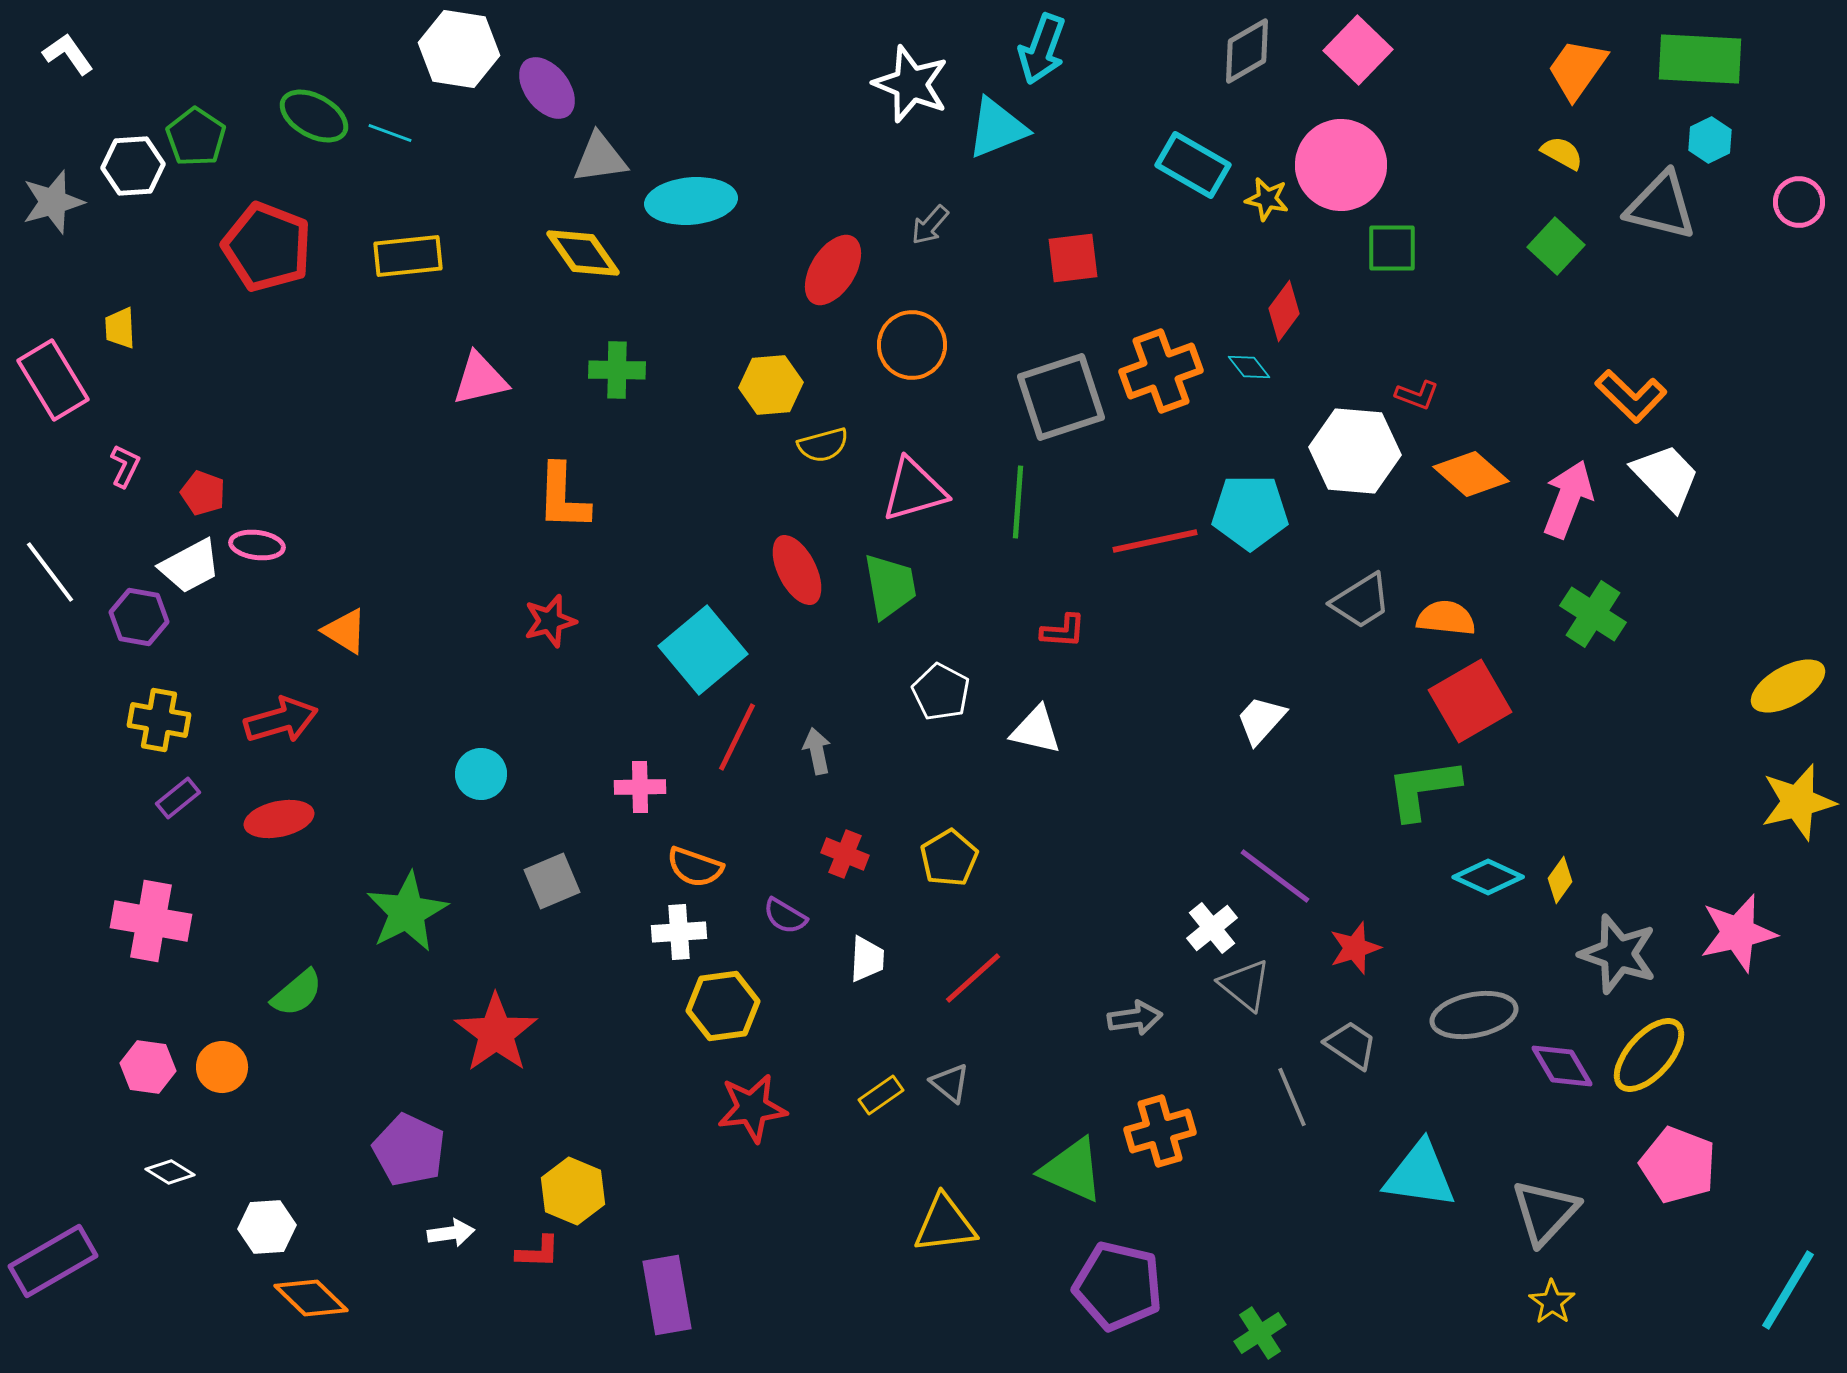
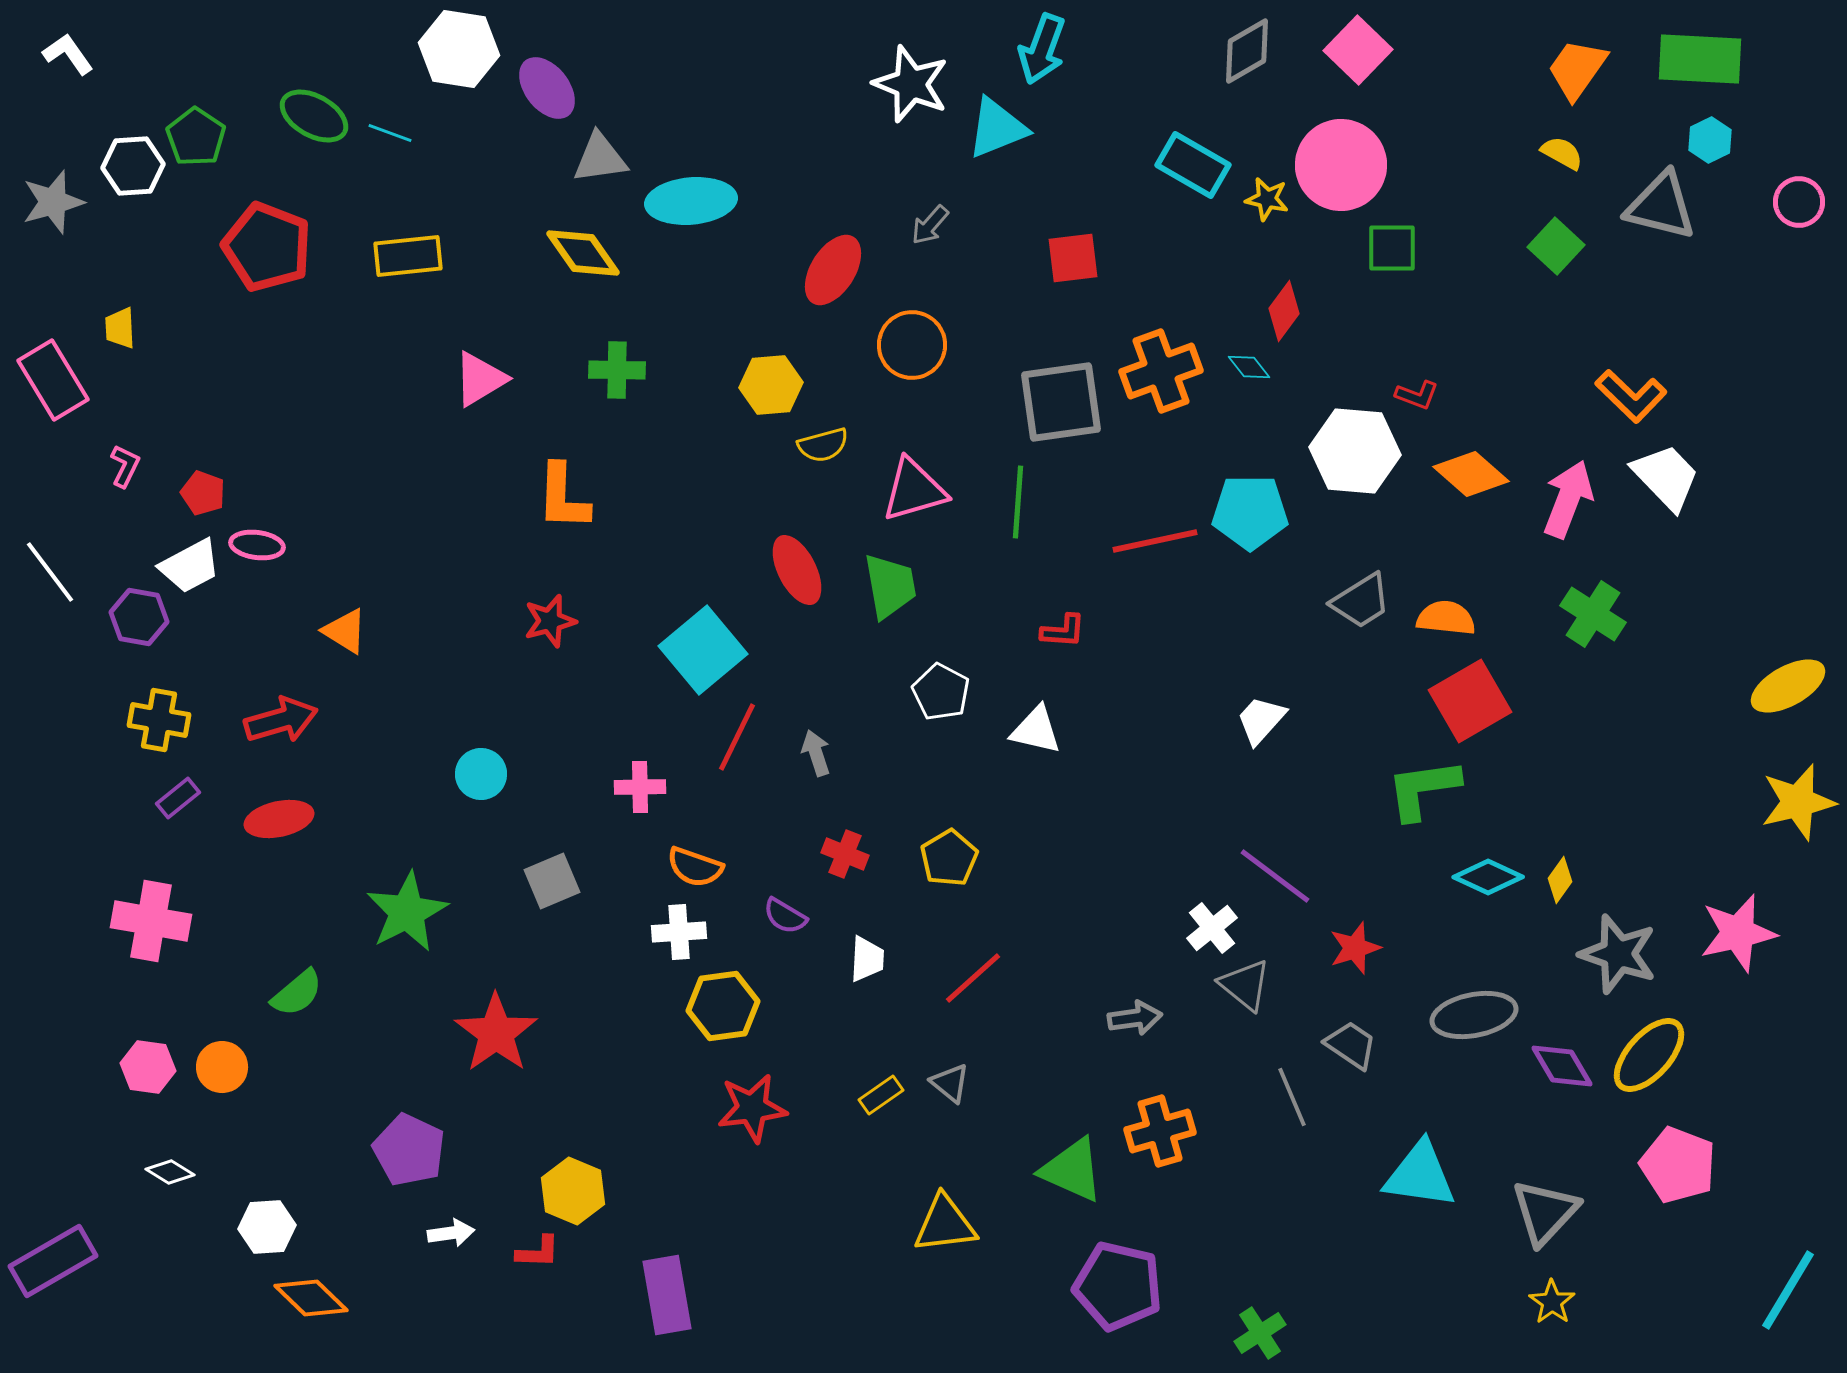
pink triangle at (480, 379): rotated 18 degrees counterclockwise
gray square at (1061, 397): moved 5 px down; rotated 10 degrees clockwise
gray arrow at (817, 751): moved 1 px left, 2 px down; rotated 6 degrees counterclockwise
